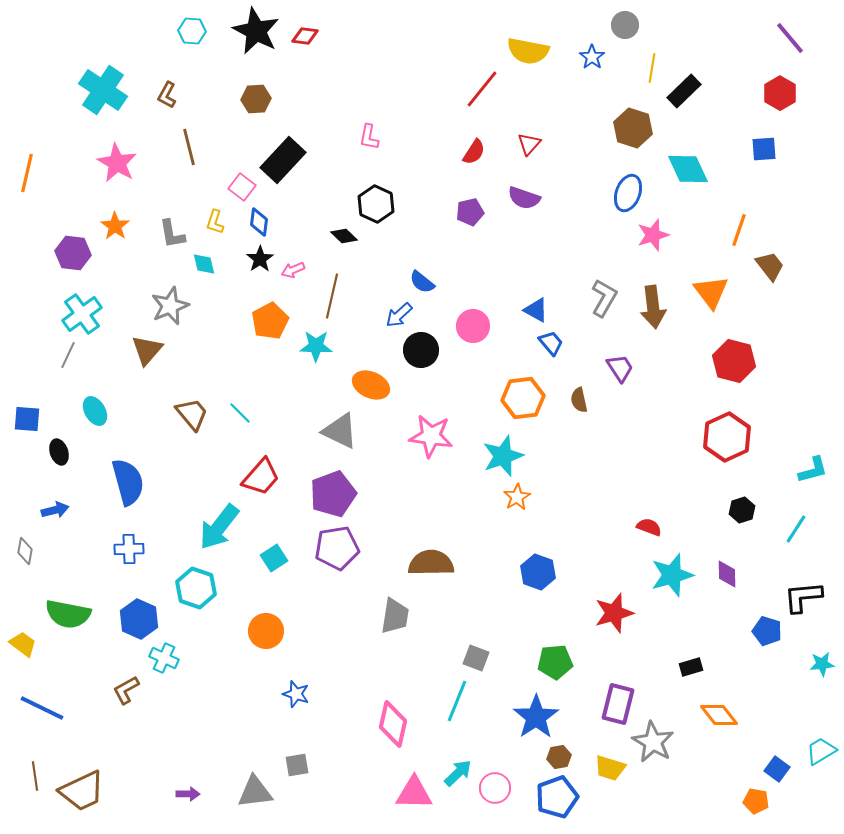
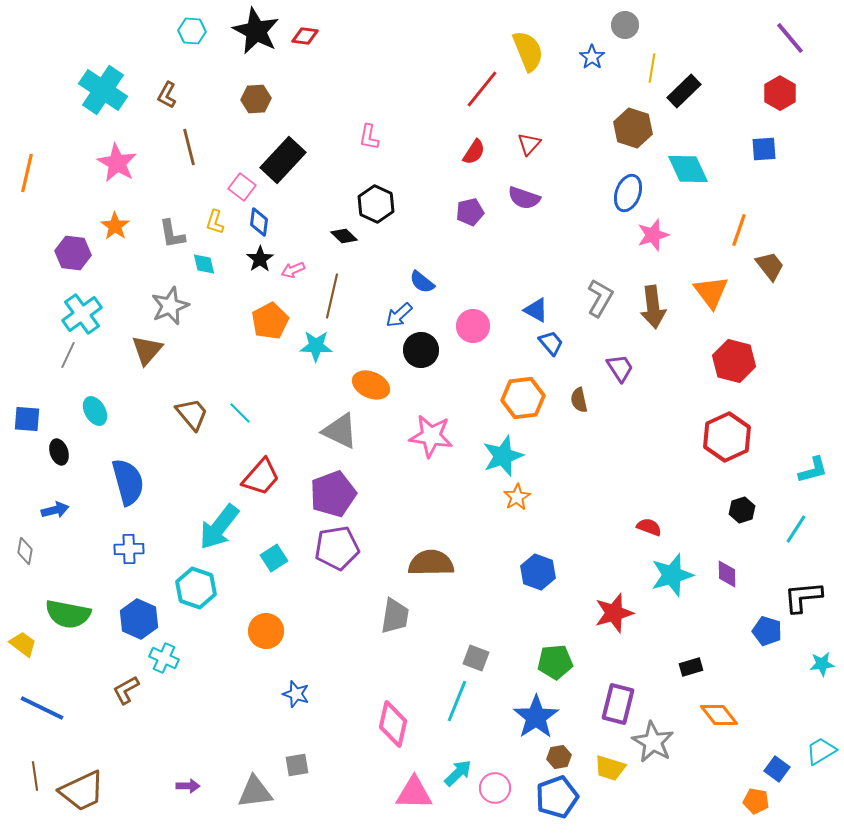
yellow semicircle at (528, 51): rotated 123 degrees counterclockwise
gray L-shape at (604, 298): moved 4 px left
purple arrow at (188, 794): moved 8 px up
